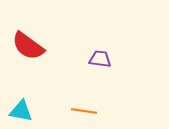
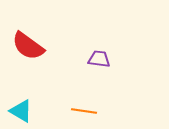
purple trapezoid: moved 1 px left
cyan triangle: rotated 20 degrees clockwise
